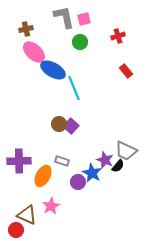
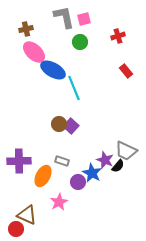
pink star: moved 8 px right, 4 px up
red circle: moved 1 px up
